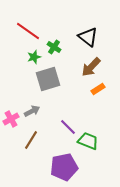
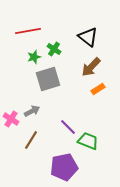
red line: rotated 45 degrees counterclockwise
green cross: moved 2 px down
pink cross: rotated 28 degrees counterclockwise
